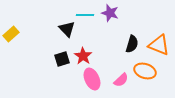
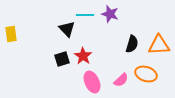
purple star: moved 1 px down
yellow rectangle: rotated 56 degrees counterclockwise
orange triangle: rotated 25 degrees counterclockwise
orange ellipse: moved 1 px right, 3 px down
pink ellipse: moved 3 px down
